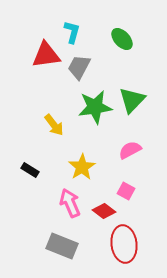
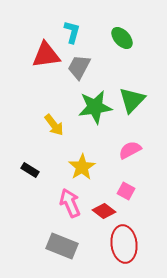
green ellipse: moved 1 px up
